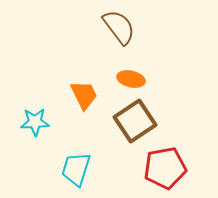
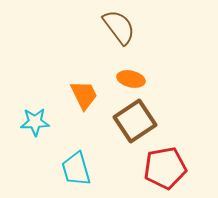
cyan trapezoid: rotated 33 degrees counterclockwise
